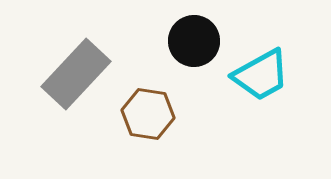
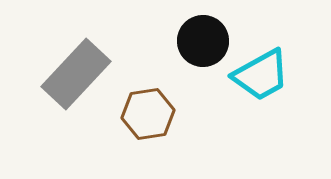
black circle: moved 9 px right
brown hexagon: rotated 18 degrees counterclockwise
